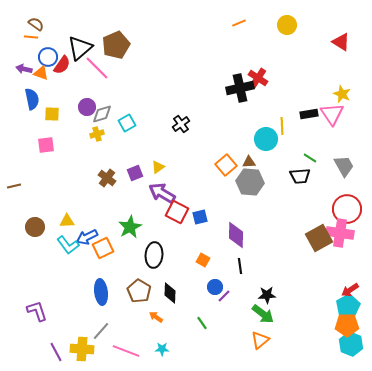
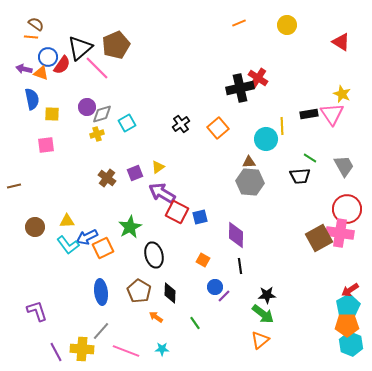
orange square at (226, 165): moved 8 px left, 37 px up
black ellipse at (154, 255): rotated 20 degrees counterclockwise
green line at (202, 323): moved 7 px left
